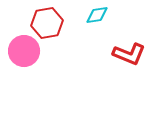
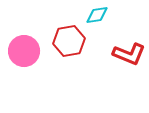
red hexagon: moved 22 px right, 18 px down
